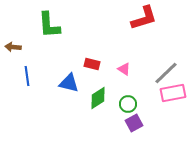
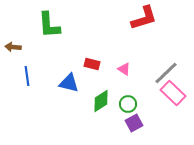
pink rectangle: rotated 55 degrees clockwise
green diamond: moved 3 px right, 3 px down
